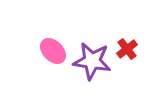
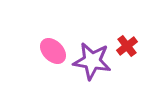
red cross: moved 3 px up
